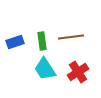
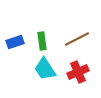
brown line: moved 6 px right, 2 px down; rotated 20 degrees counterclockwise
red cross: rotated 10 degrees clockwise
